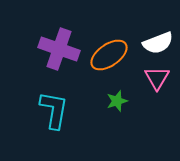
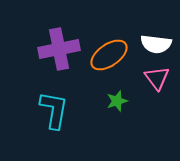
white semicircle: moved 2 px left, 1 px down; rotated 28 degrees clockwise
purple cross: rotated 30 degrees counterclockwise
pink triangle: rotated 8 degrees counterclockwise
